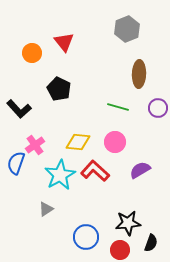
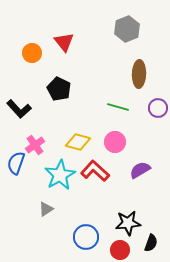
yellow diamond: rotated 10 degrees clockwise
